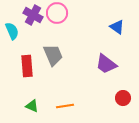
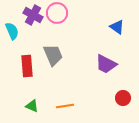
purple trapezoid: rotated 10 degrees counterclockwise
